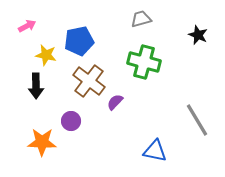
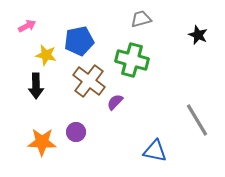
green cross: moved 12 px left, 2 px up
purple circle: moved 5 px right, 11 px down
